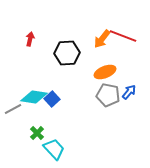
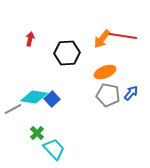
red line: rotated 12 degrees counterclockwise
blue arrow: moved 2 px right, 1 px down
